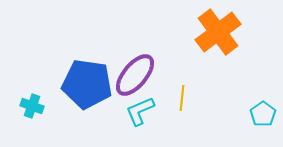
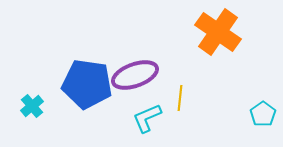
orange cross: rotated 18 degrees counterclockwise
purple ellipse: rotated 30 degrees clockwise
yellow line: moved 2 px left
cyan cross: rotated 30 degrees clockwise
cyan L-shape: moved 7 px right, 7 px down
